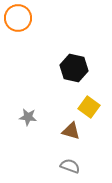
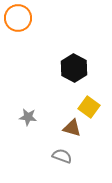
black hexagon: rotated 16 degrees clockwise
brown triangle: moved 1 px right, 3 px up
gray semicircle: moved 8 px left, 10 px up
